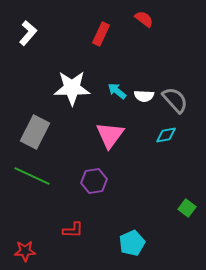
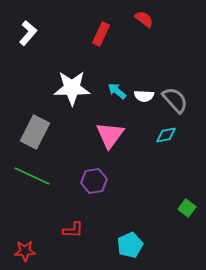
cyan pentagon: moved 2 px left, 2 px down
